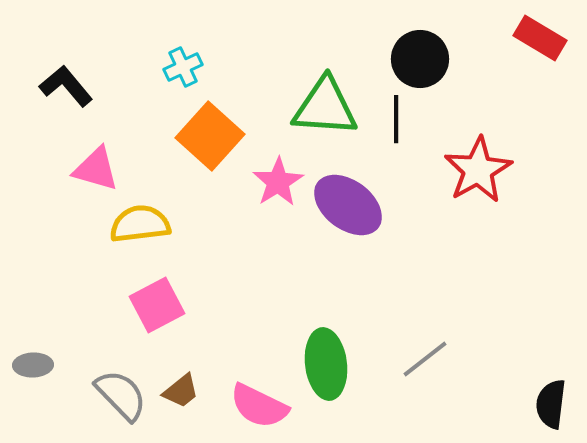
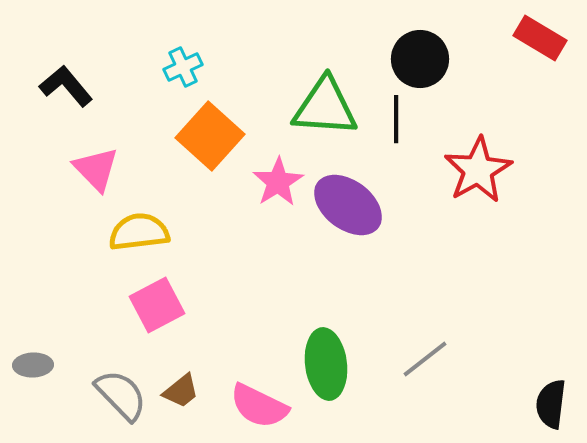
pink triangle: rotated 30 degrees clockwise
yellow semicircle: moved 1 px left, 8 px down
